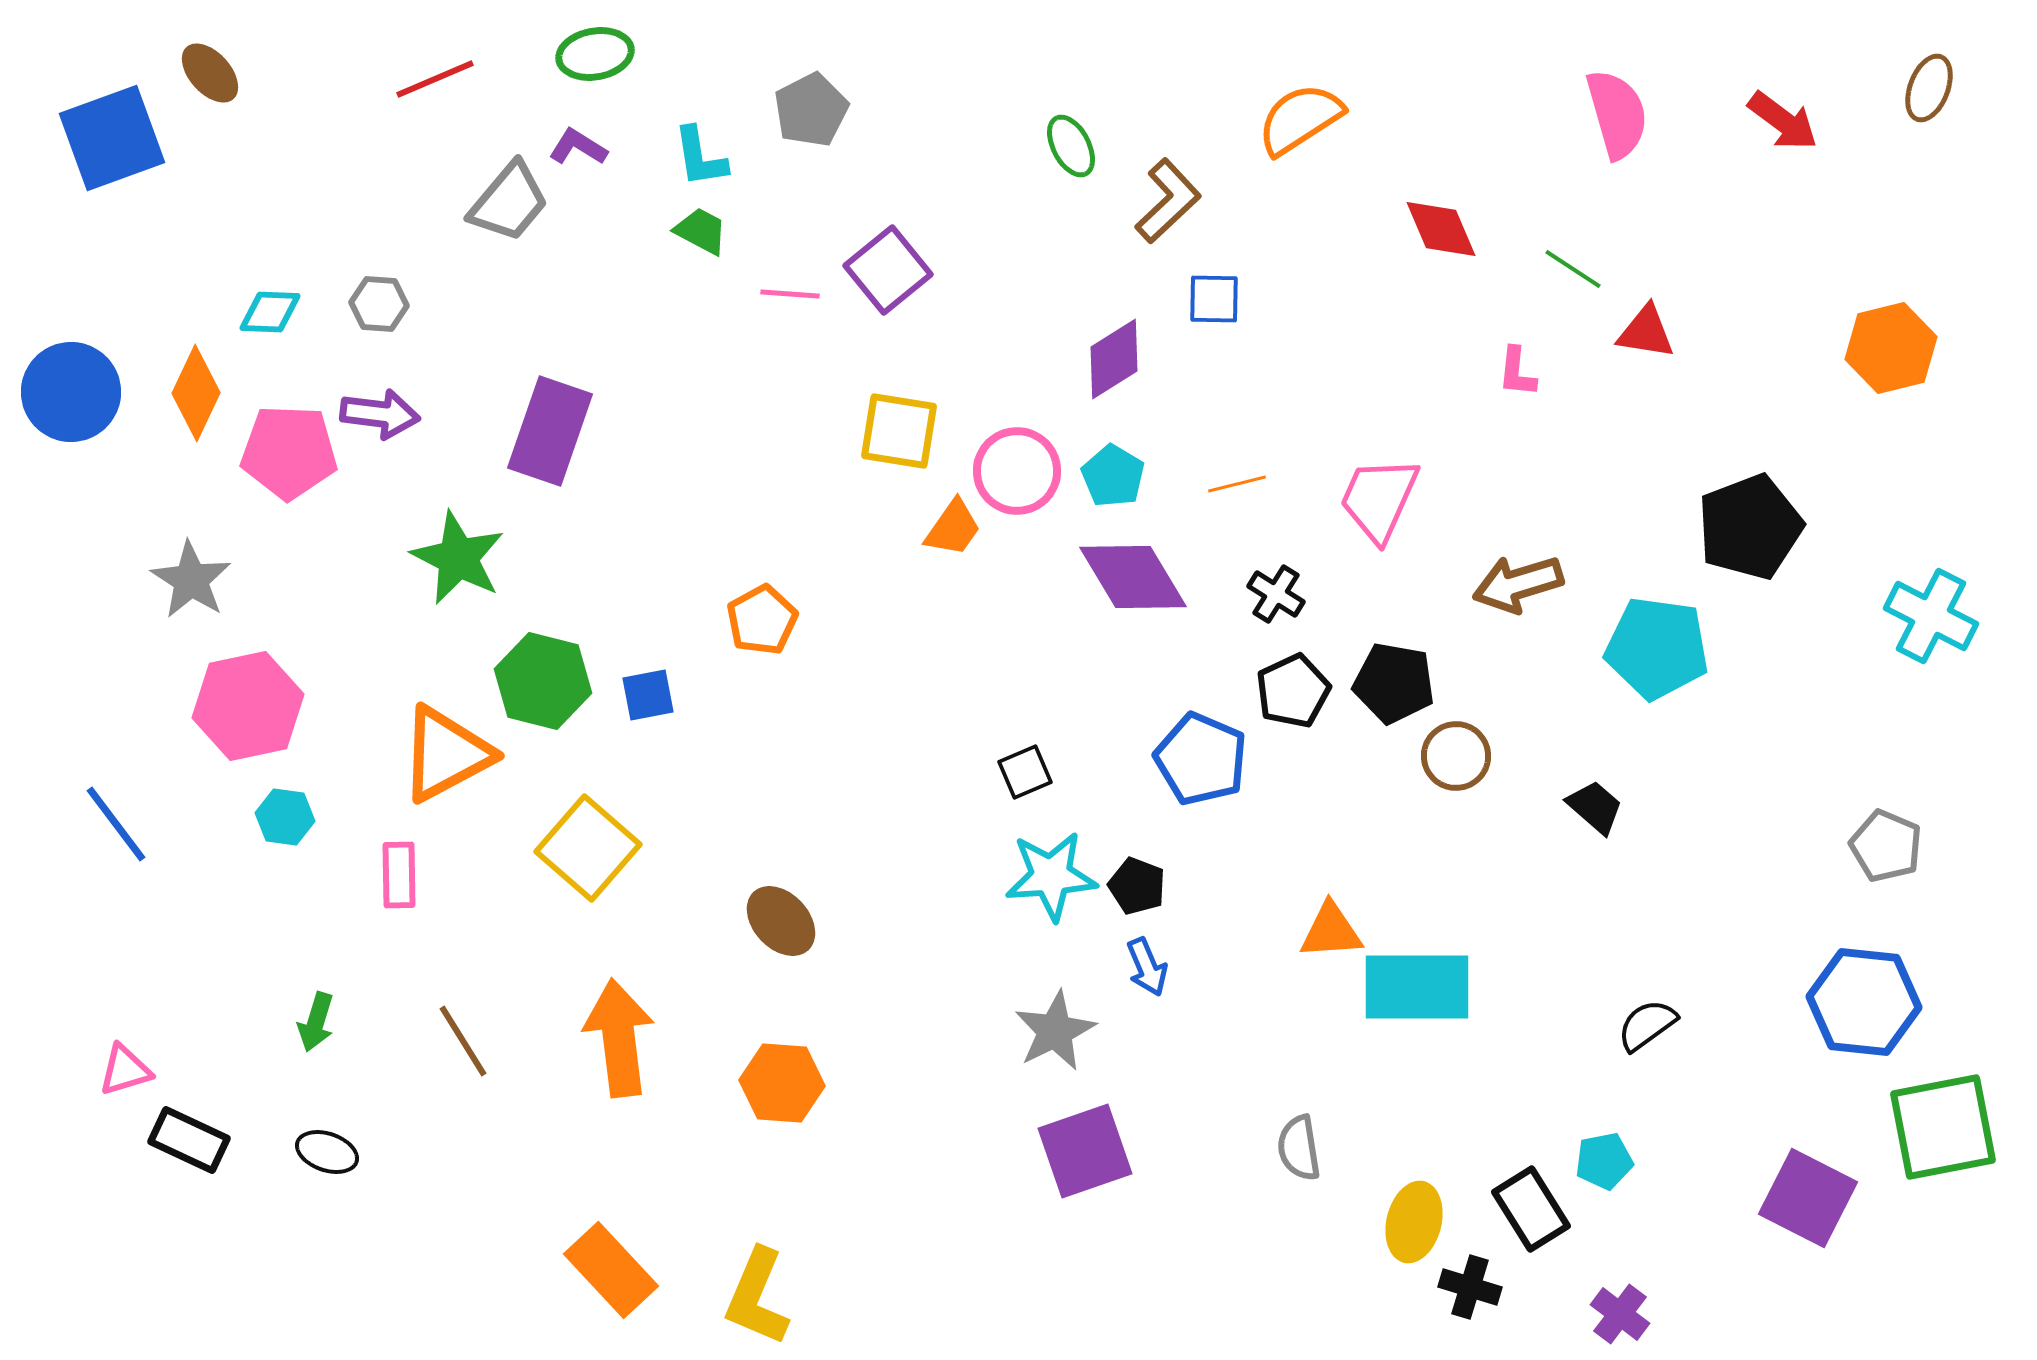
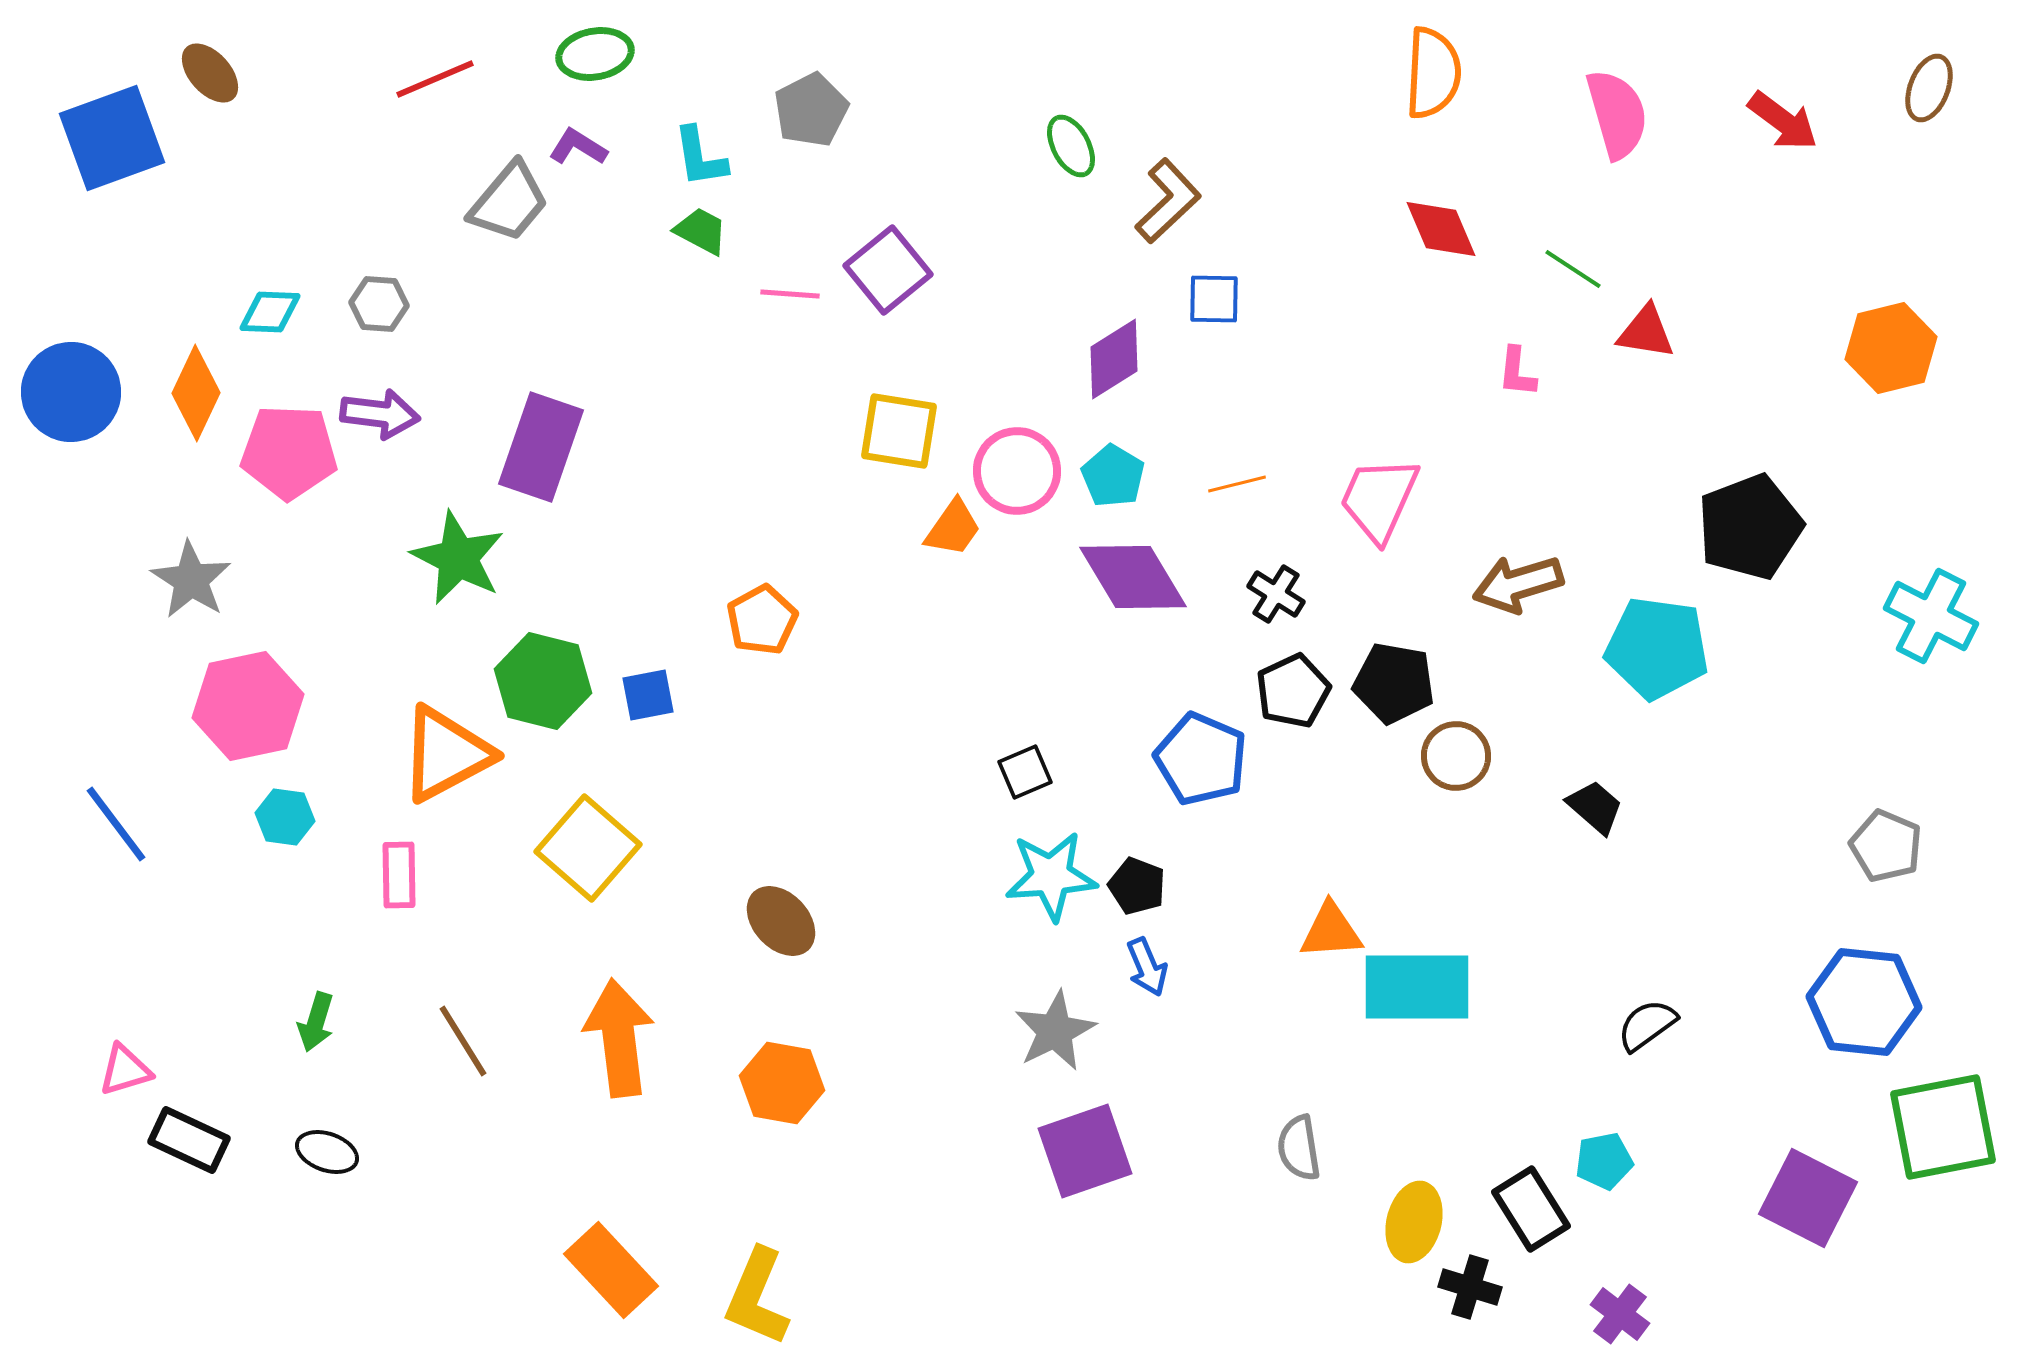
orange semicircle at (1300, 119): moved 133 px right, 46 px up; rotated 126 degrees clockwise
purple rectangle at (550, 431): moved 9 px left, 16 px down
orange hexagon at (782, 1083): rotated 6 degrees clockwise
